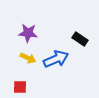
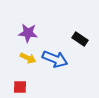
blue arrow: moved 1 px left; rotated 45 degrees clockwise
